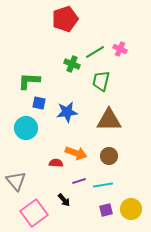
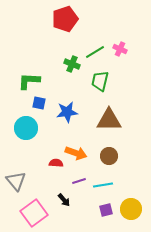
green trapezoid: moved 1 px left
